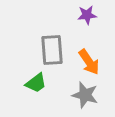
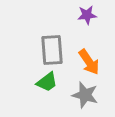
green trapezoid: moved 11 px right, 1 px up
